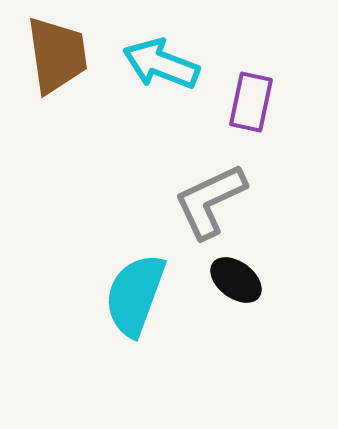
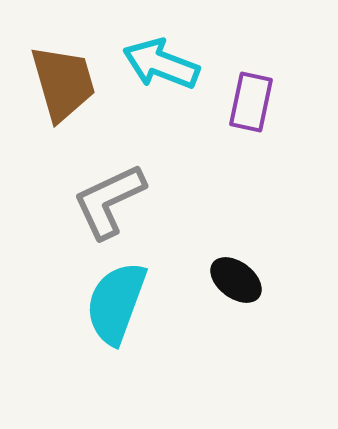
brown trapezoid: moved 6 px right, 28 px down; rotated 8 degrees counterclockwise
gray L-shape: moved 101 px left
cyan semicircle: moved 19 px left, 8 px down
